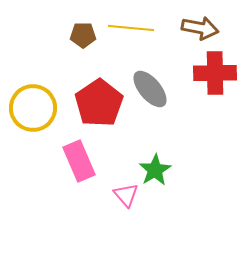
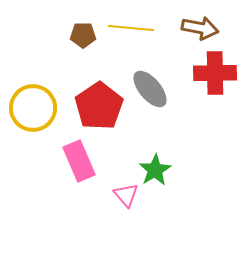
red pentagon: moved 3 px down
